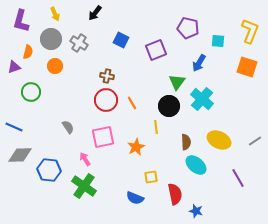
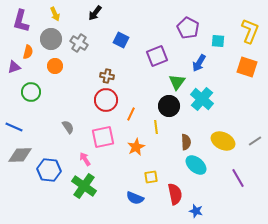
purple pentagon: rotated 15 degrees clockwise
purple square: moved 1 px right, 6 px down
orange line: moved 1 px left, 11 px down; rotated 56 degrees clockwise
yellow ellipse: moved 4 px right, 1 px down
